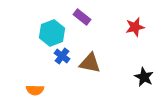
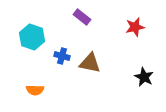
cyan hexagon: moved 20 px left, 4 px down; rotated 20 degrees counterclockwise
blue cross: rotated 21 degrees counterclockwise
